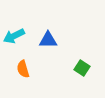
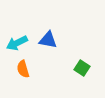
cyan arrow: moved 3 px right, 7 px down
blue triangle: rotated 12 degrees clockwise
